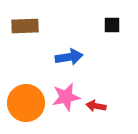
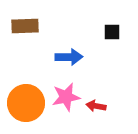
black square: moved 7 px down
blue arrow: rotated 8 degrees clockwise
